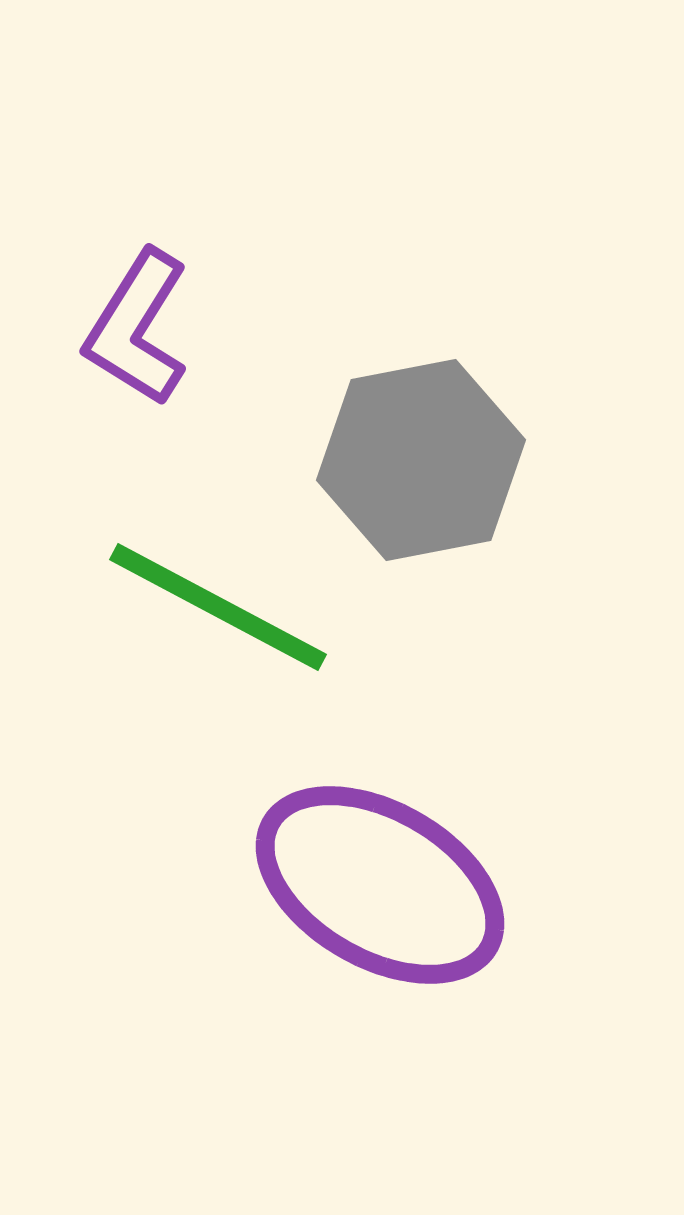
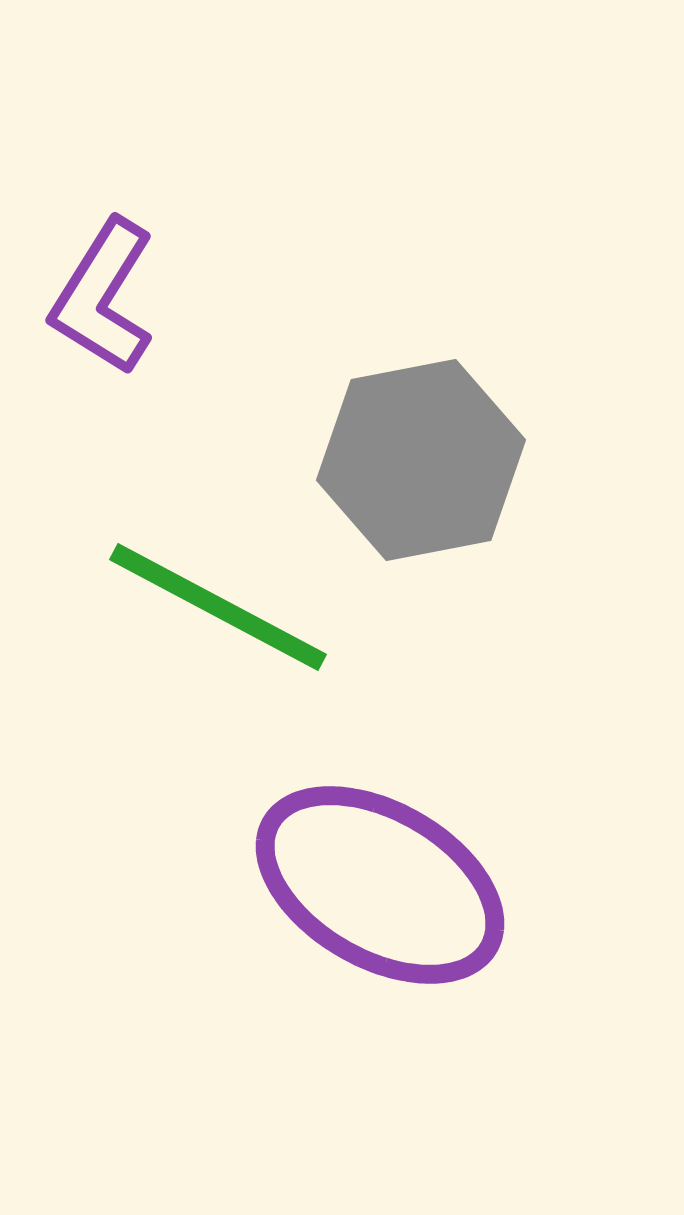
purple L-shape: moved 34 px left, 31 px up
